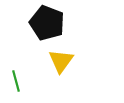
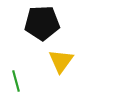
black pentagon: moved 5 px left; rotated 24 degrees counterclockwise
